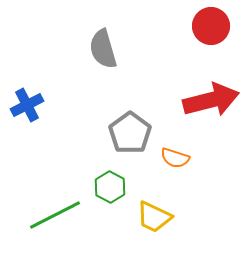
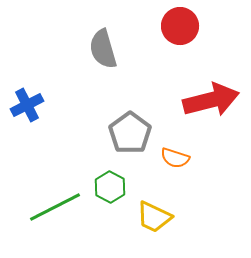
red circle: moved 31 px left
green line: moved 8 px up
